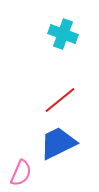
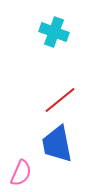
cyan cross: moved 9 px left, 2 px up
blue trapezoid: moved 1 px left, 1 px down; rotated 75 degrees counterclockwise
